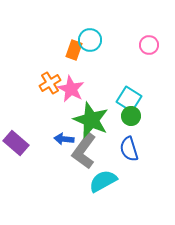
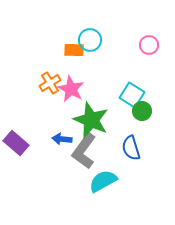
orange rectangle: rotated 72 degrees clockwise
cyan square: moved 3 px right, 4 px up
green circle: moved 11 px right, 5 px up
blue arrow: moved 2 px left
blue semicircle: moved 2 px right, 1 px up
